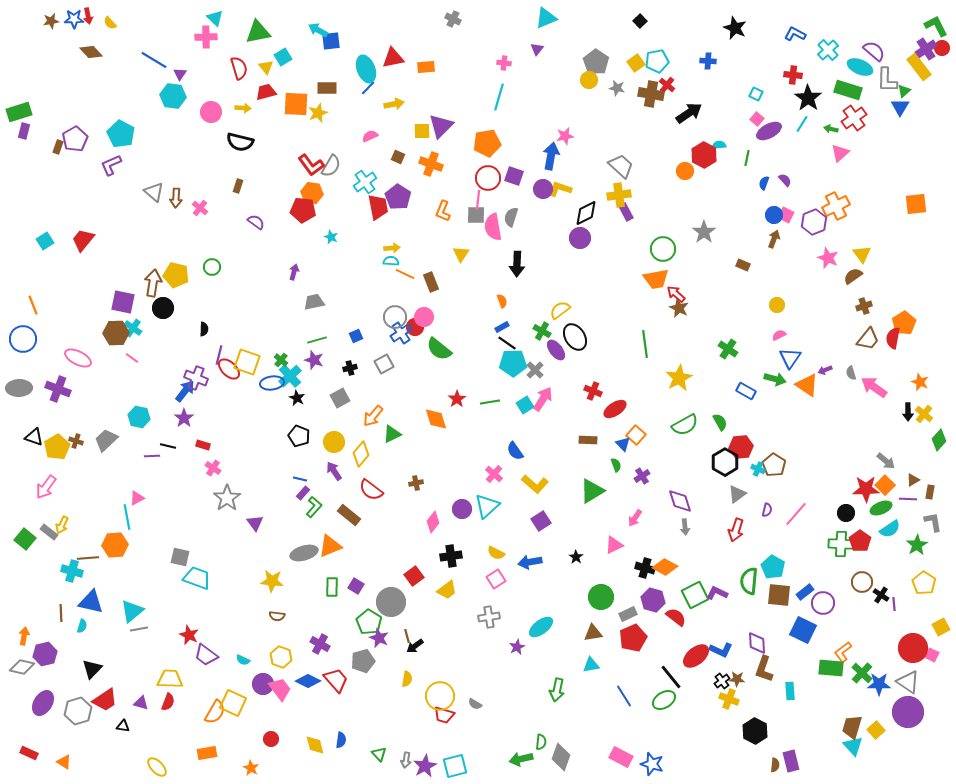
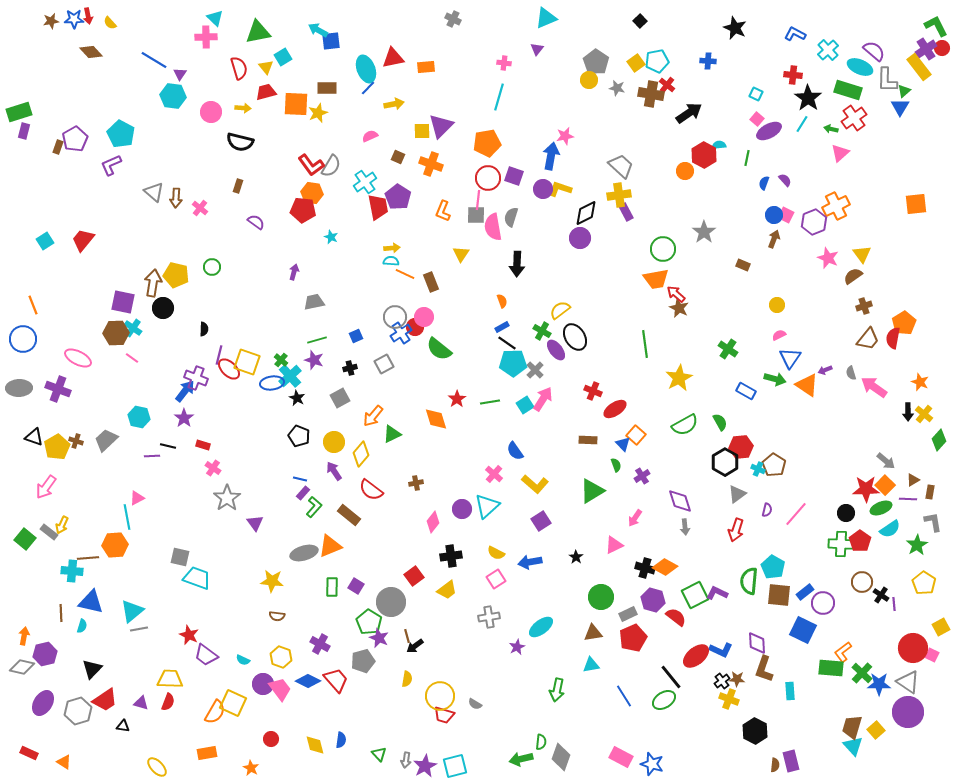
cyan cross at (72, 571): rotated 10 degrees counterclockwise
